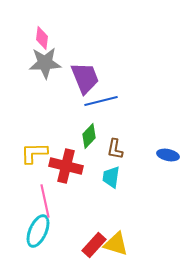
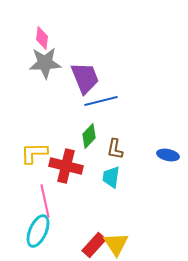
yellow triangle: rotated 40 degrees clockwise
